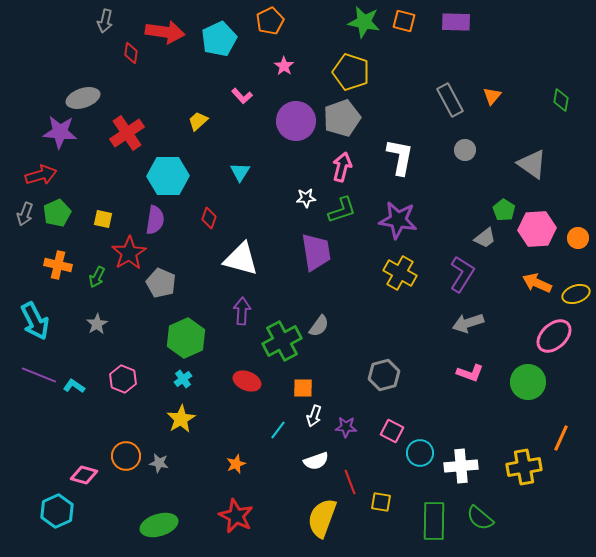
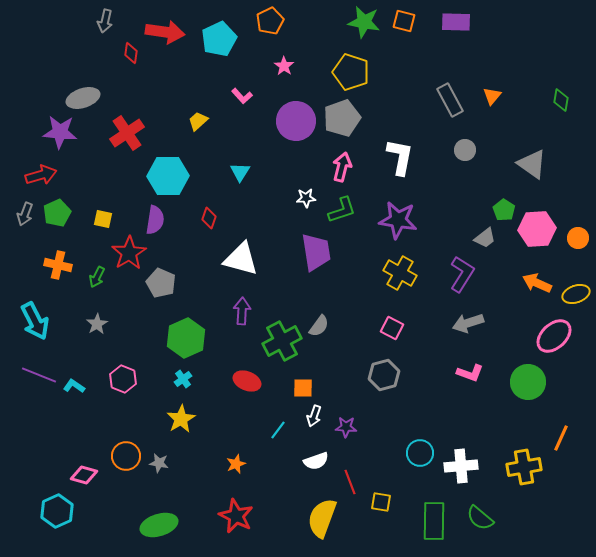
pink square at (392, 431): moved 103 px up
